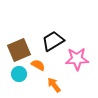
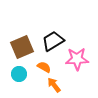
brown square: moved 3 px right, 3 px up
orange semicircle: moved 6 px right, 2 px down
